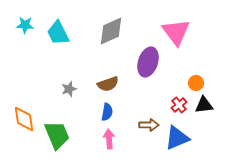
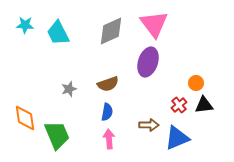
pink triangle: moved 22 px left, 8 px up
orange diamond: moved 1 px right, 1 px up
